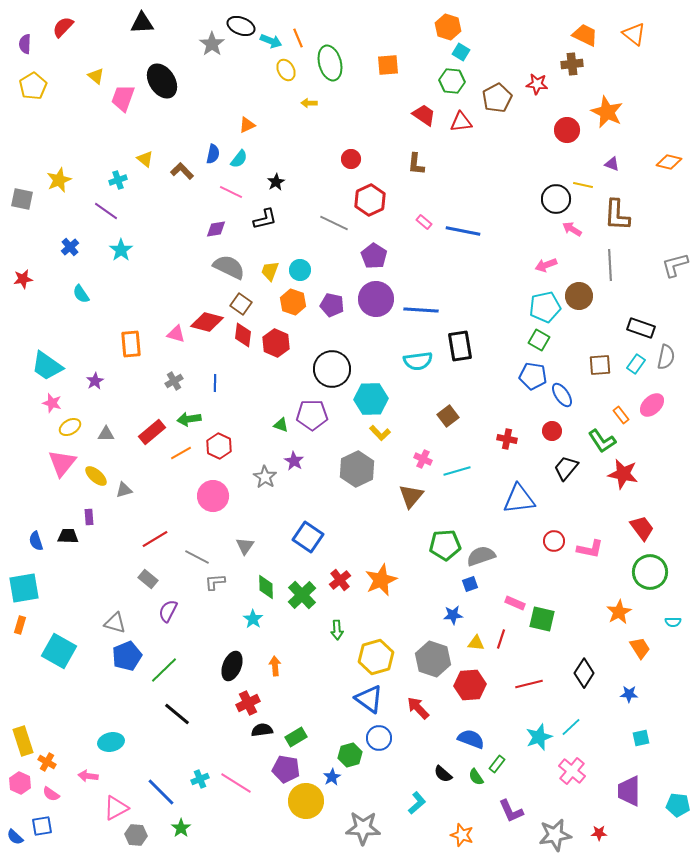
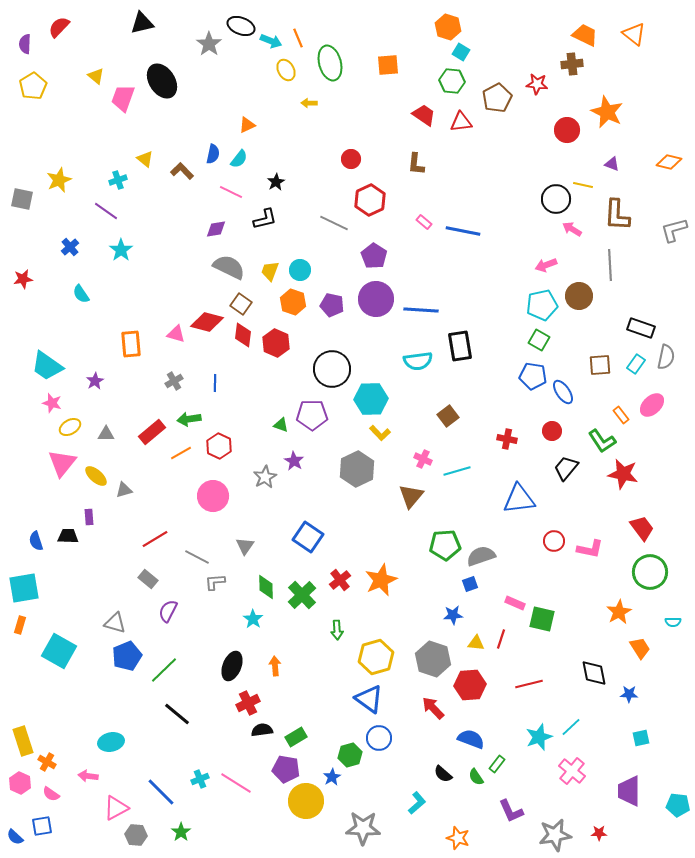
black triangle at (142, 23): rotated 10 degrees counterclockwise
red semicircle at (63, 27): moved 4 px left
gray star at (212, 44): moved 3 px left
gray L-shape at (675, 265): moved 1 px left, 35 px up
cyan pentagon at (545, 307): moved 3 px left, 2 px up
blue ellipse at (562, 395): moved 1 px right, 3 px up
gray star at (265, 477): rotated 10 degrees clockwise
black diamond at (584, 673): moved 10 px right; rotated 44 degrees counterclockwise
red arrow at (418, 708): moved 15 px right
green star at (181, 828): moved 4 px down
orange star at (462, 835): moved 4 px left, 3 px down
